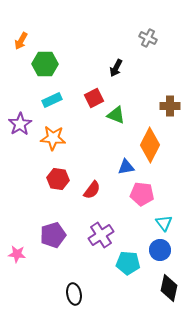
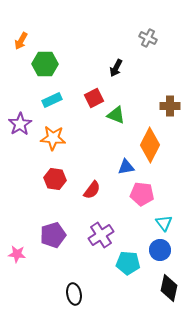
red hexagon: moved 3 px left
